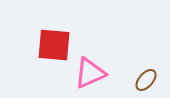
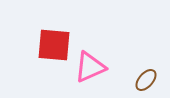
pink triangle: moved 6 px up
